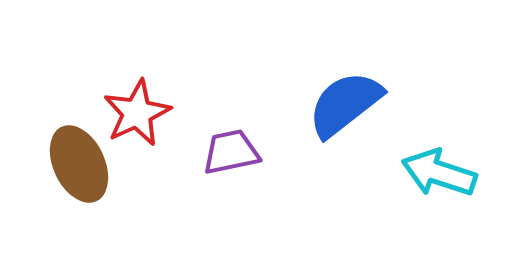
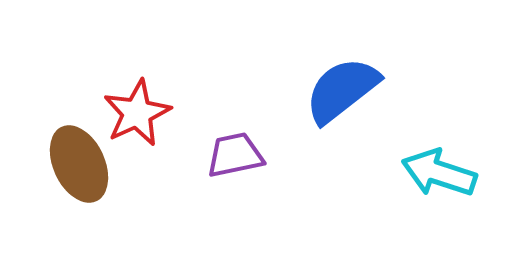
blue semicircle: moved 3 px left, 14 px up
purple trapezoid: moved 4 px right, 3 px down
